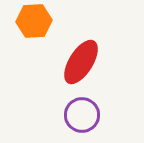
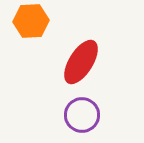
orange hexagon: moved 3 px left
